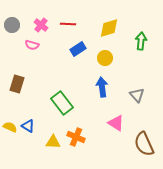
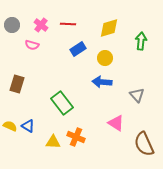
blue arrow: moved 5 px up; rotated 78 degrees counterclockwise
yellow semicircle: moved 1 px up
